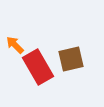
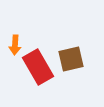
orange arrow: rotated 132 degrees counterclockwise
